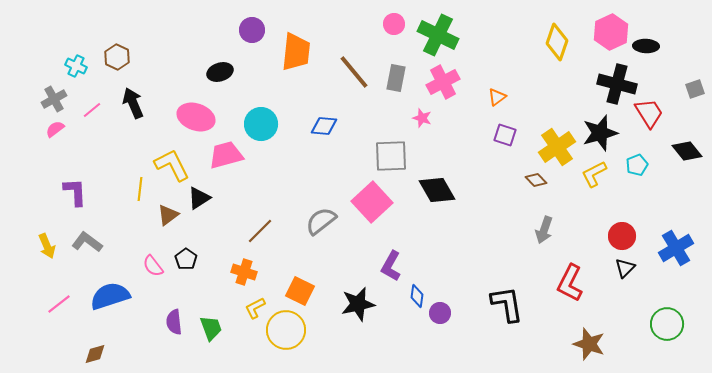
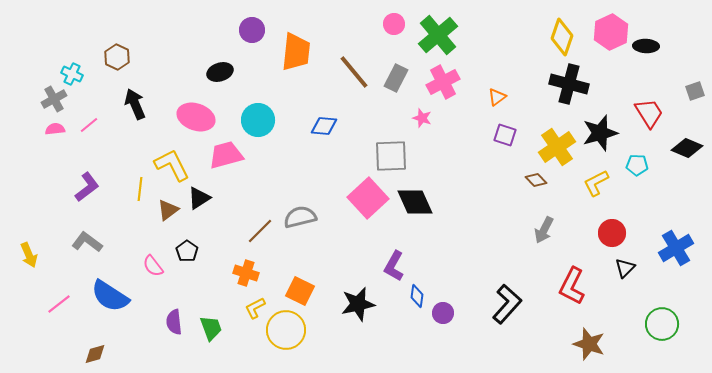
green cross at (438, 35): rotated 24 degrees clockwise
yellow diamond at (557, 42): moved 5 px right, 5 px up
cyan cross at (76, 66): moved 4 px left, 8 px down
gray rectangle at (396, 78): rotated 16 degrees clockwise
black cross at (617, 84): moved 48 px left
gray square at (695, 89): moved 2 px down
black arrow at (133, 103): moved 2 px right, 1 px down
pink line at (92, 110): moved 3 px left, 15 px down
cyan circle at (261, 124): moved 3 px left, 4 px up
pink semicircle at (55, 129): rotated 30 degrees clockwise
black diamond at (687, 151): moved 3 px up; rotated 28 degrees counterclockwise
cyan pentagon at (637, 165): rotated 25 degrees clockwise
yellow L-shape at (594, 174): moved 2 px right, 9 px down
black diamond at (437, 190): moved 22 px left, 12 px down; rotated 6 degrees clockwise
purple L-shape at (75, 192): moved 12 px right, 5 px up; rotated 56 degrees clockwise
pink square at (372, 202): moved 4 px left, 4 px up
brown triangle at (168, 215): moved 5 px up
gray semicircle at (321, 221): moved 21 px left, 4 px up; rotated 24 degrees clockwise
gray arrow at (544, 230): rotated 8 degrees clockwise
red circle at (622, 236): moved 10 px left, 3 px up
yellow arrow at (47, 246): moved 18 px left, 9 px down
black pentagon at (186, 259): moved 1 px right, 8 px up
purple L-shape at (391, 266): moved 3 px right
orange cross at (244, 272): moved 2 px right, 1 px down
red L-shape at (570, 283): moved 2 px right, 3 px down
blue semicircle at (110, 296): rotated 129 degrees counterclockwise
black L-shape at (507, 304): rotated 51 degrees clockwise
purple circle at (440, 313): moved 3 px right
green circle at (667, 324): moved 5 px left
